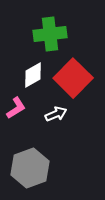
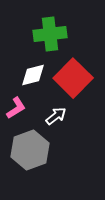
white diamond: rotated 16 degrees clockwise
white arrow: moved 2 px down; rotated 15 degrees counterclockwise
gray hexagon: moved 18 px up
